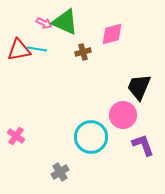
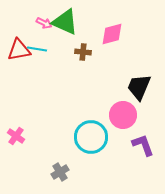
brown cross: rotated 21 degrees clockwise
